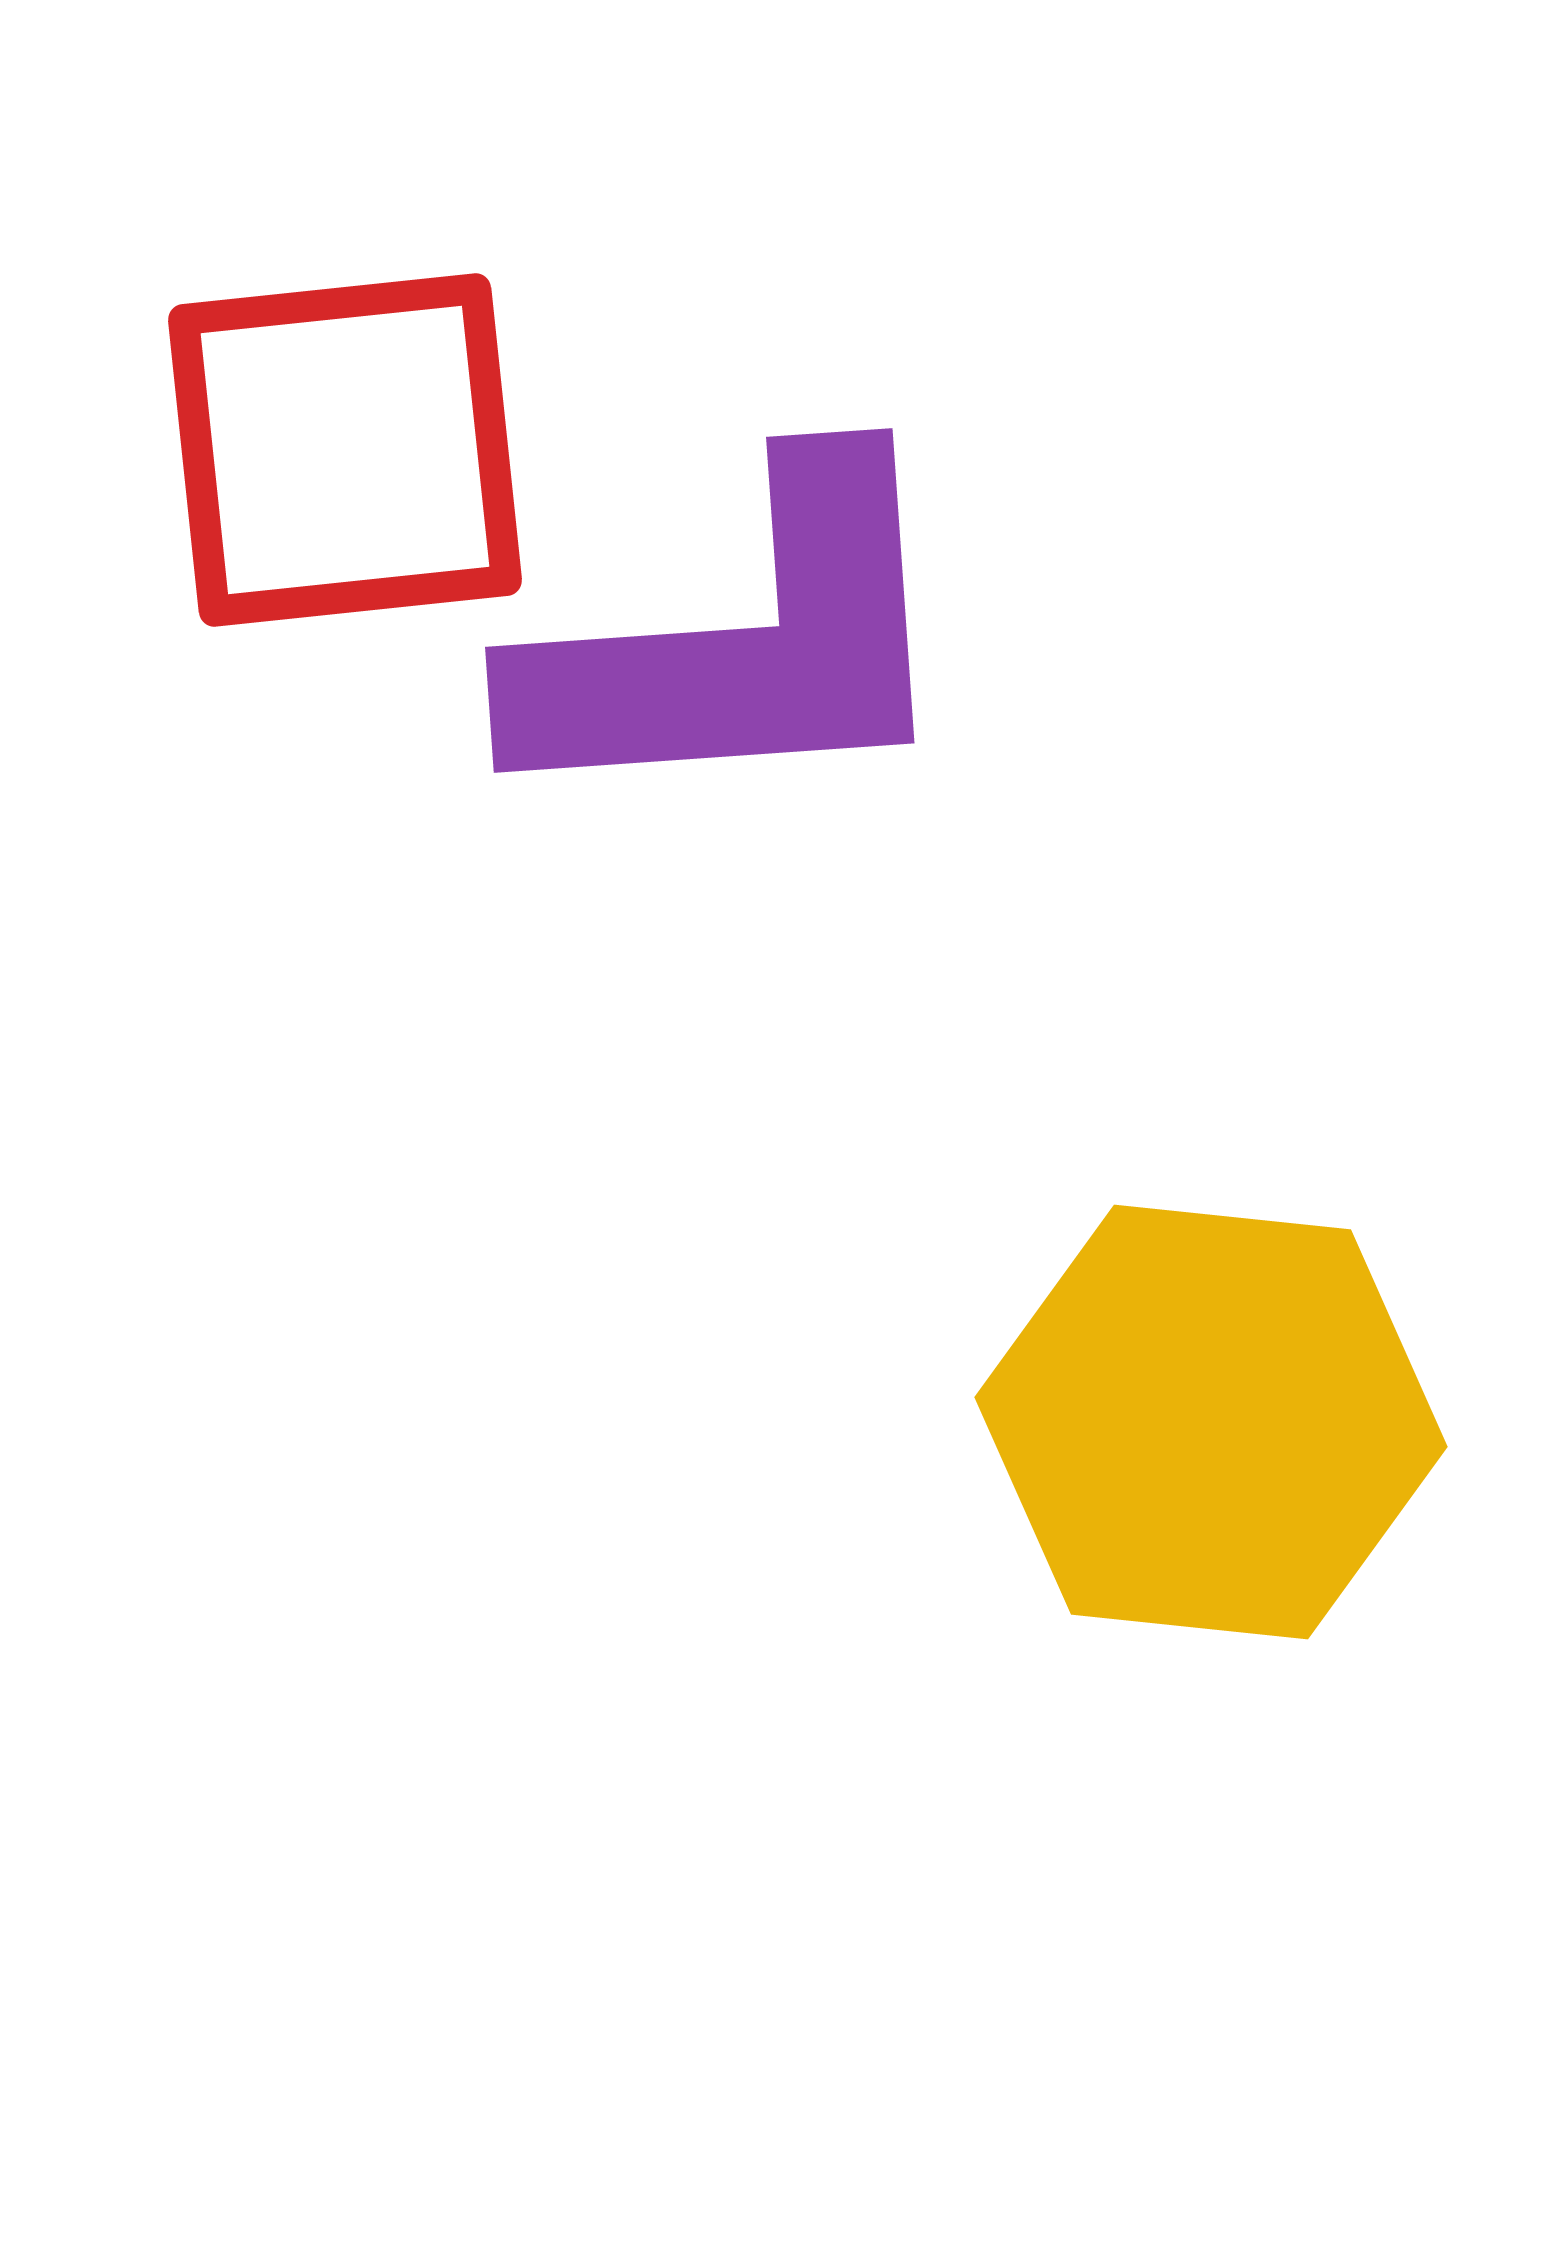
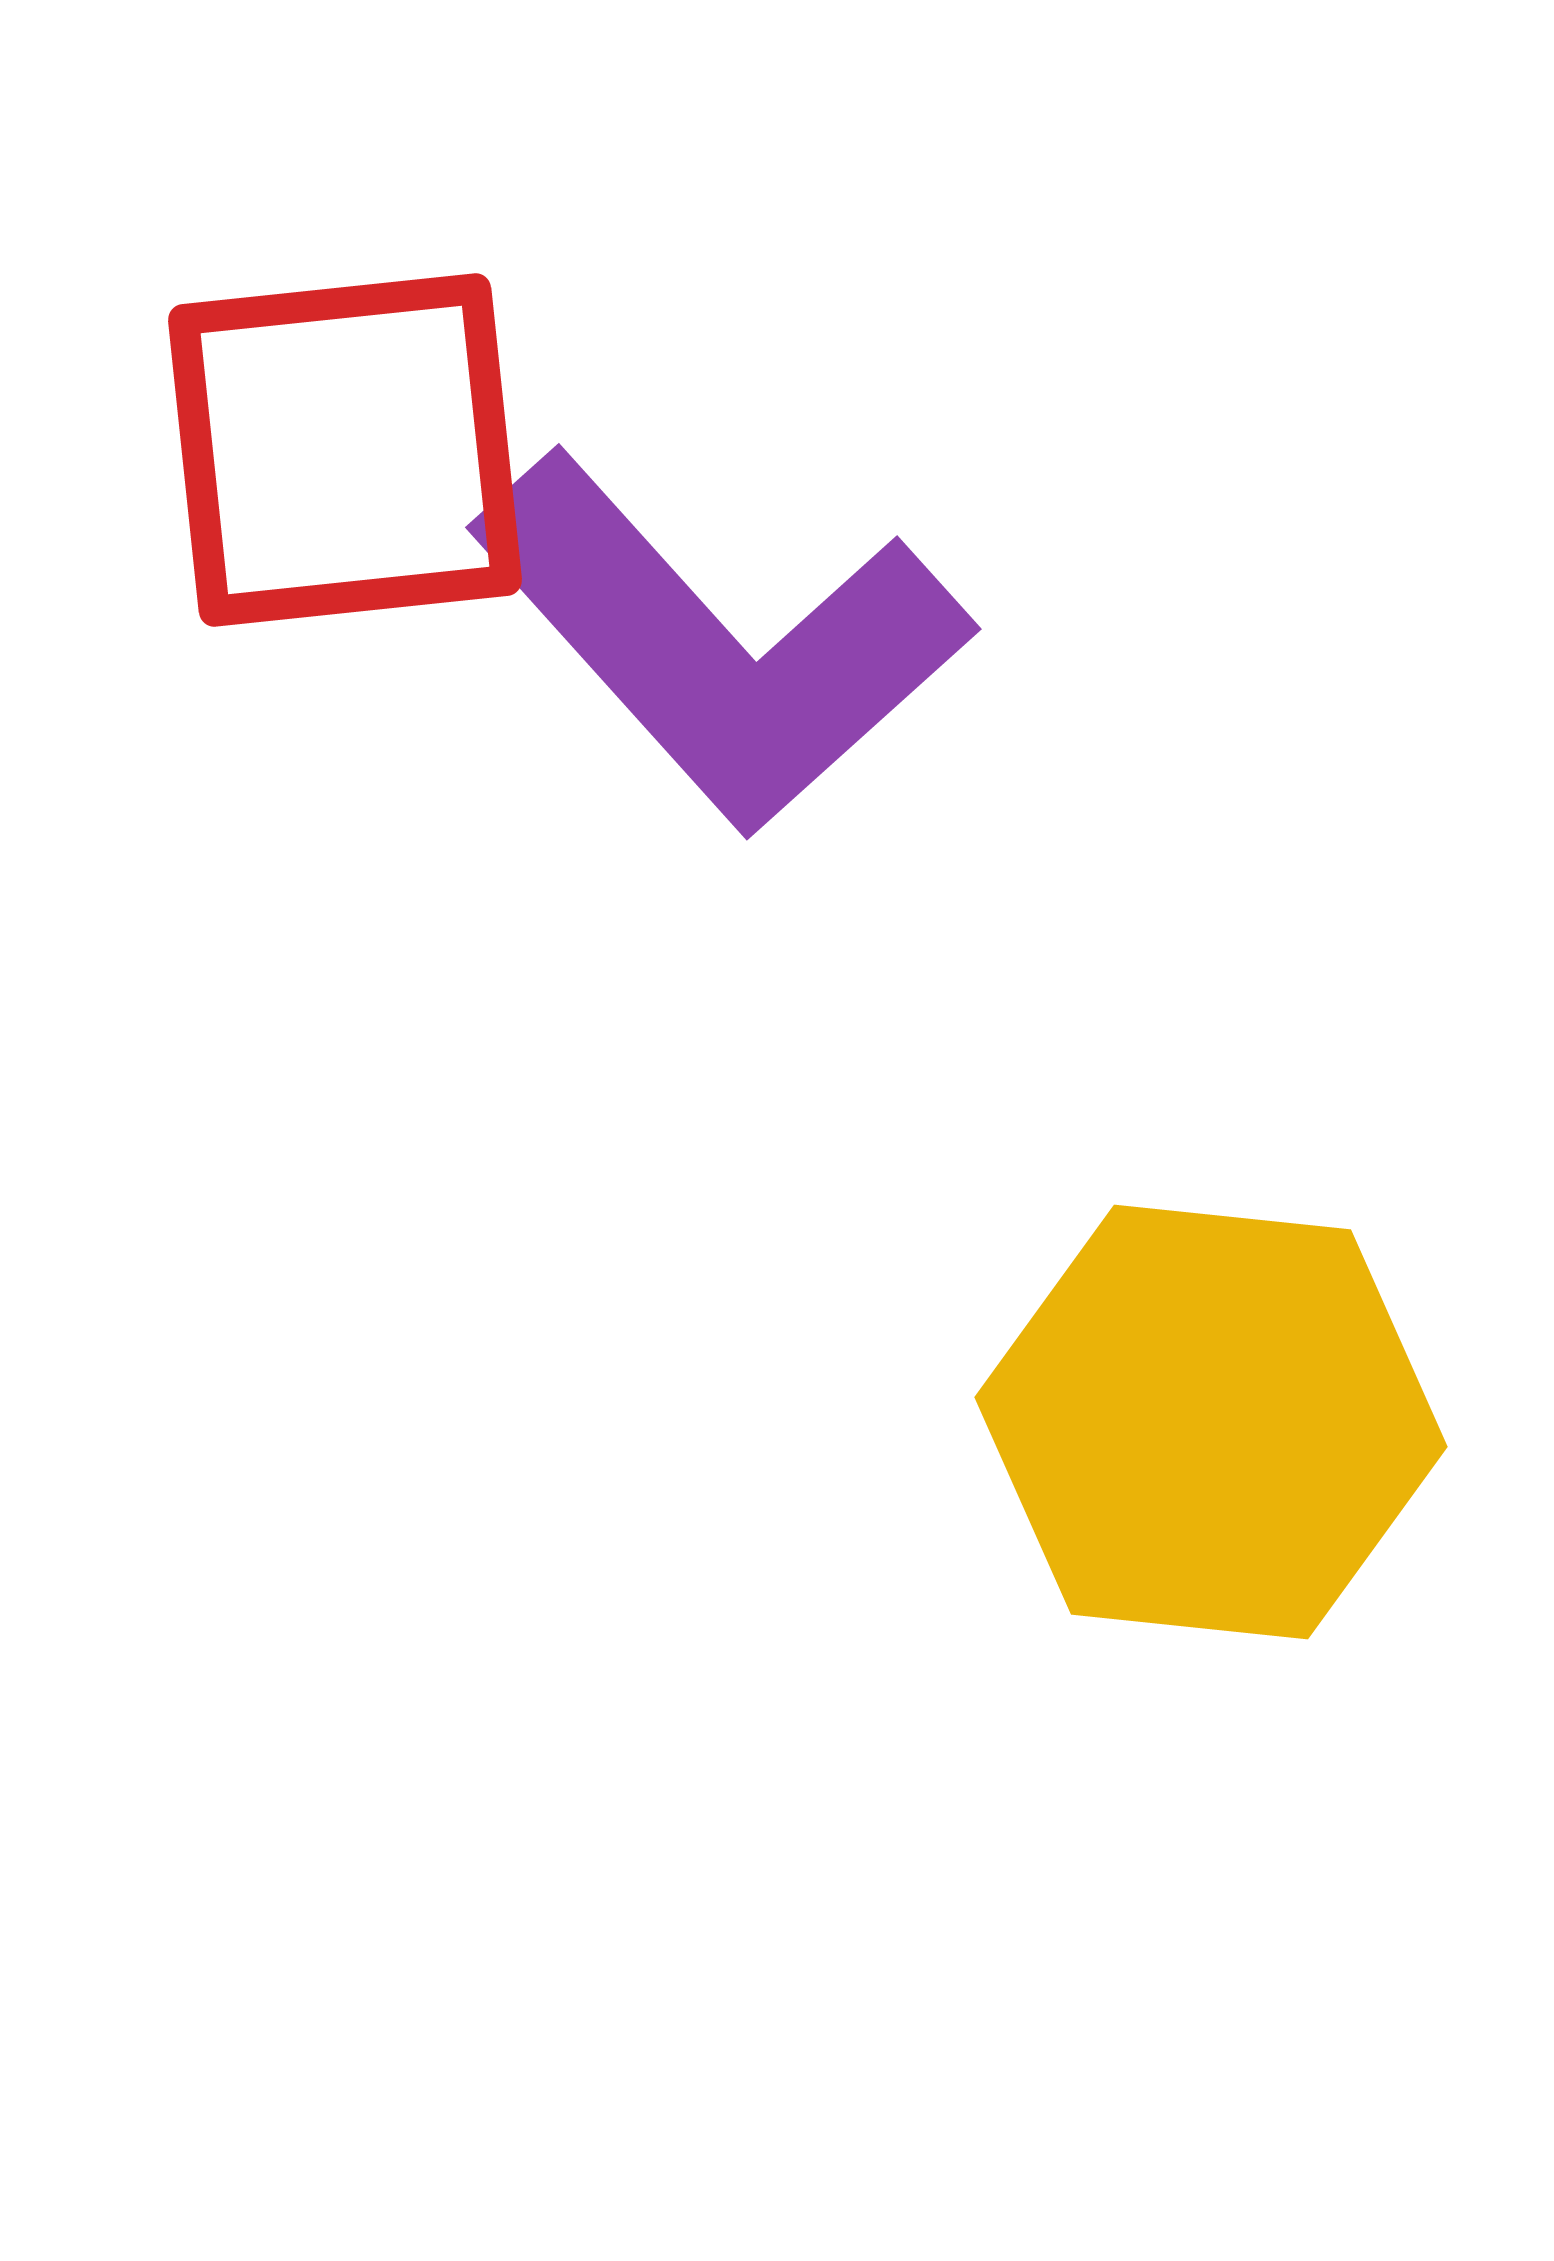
purple L-shape: moved 22 px left; rotated 52 degrees clockwise
